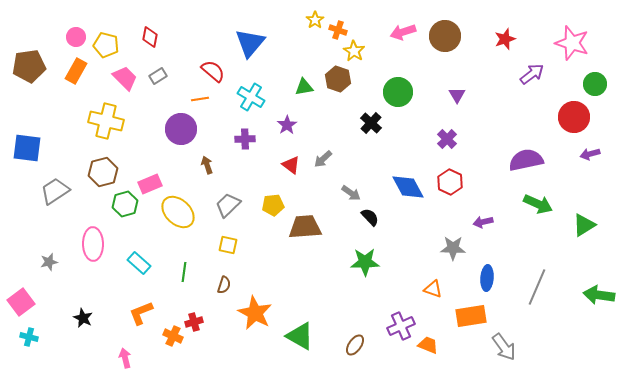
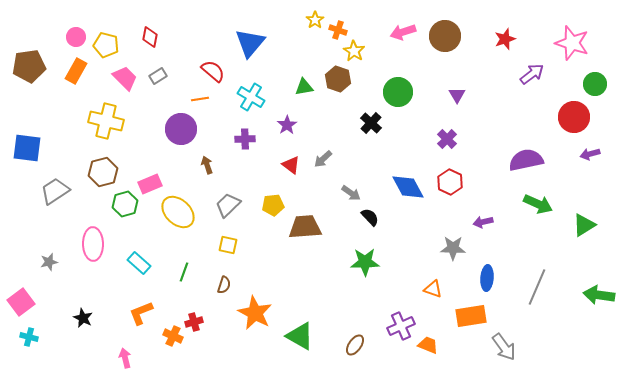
green line at (184, 272): rotated 12 degrees clockwise
